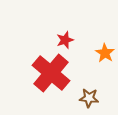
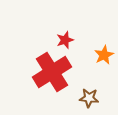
orange star: moved 1 px left, 2 px down; rotated 12 degrees clockwise
red cross: moved 1 px right, 1 px up; rotated 18 degrees clockwise
